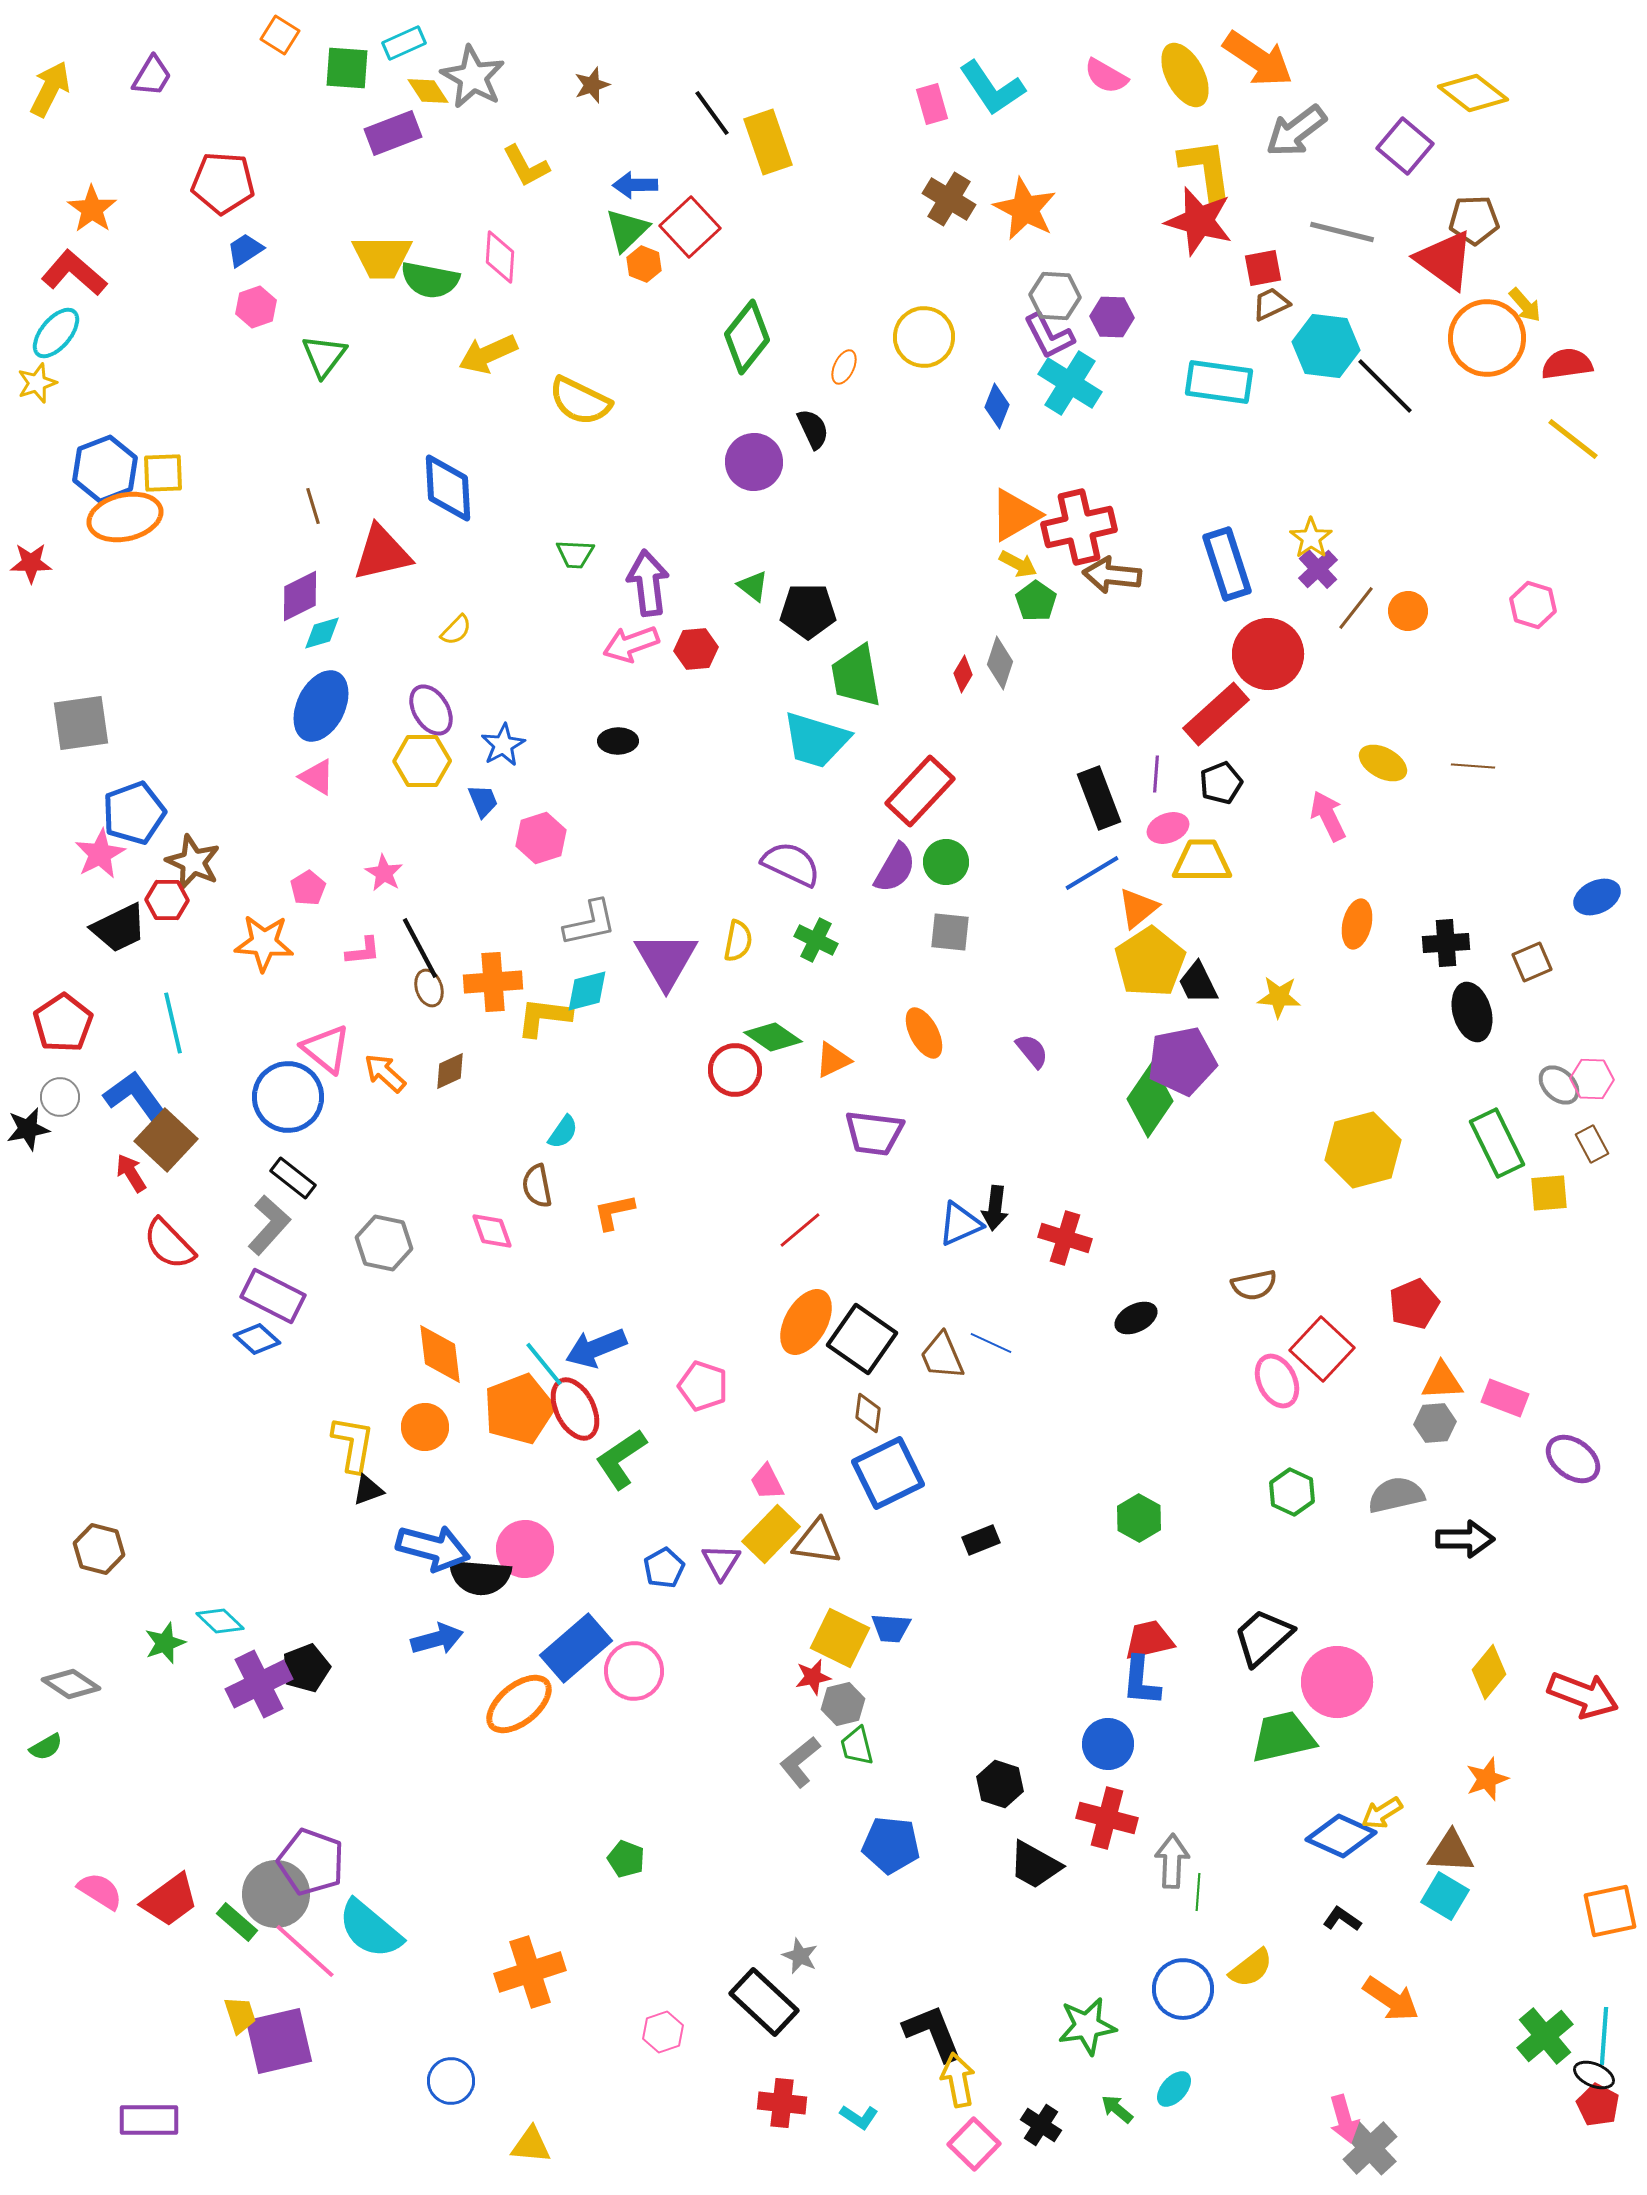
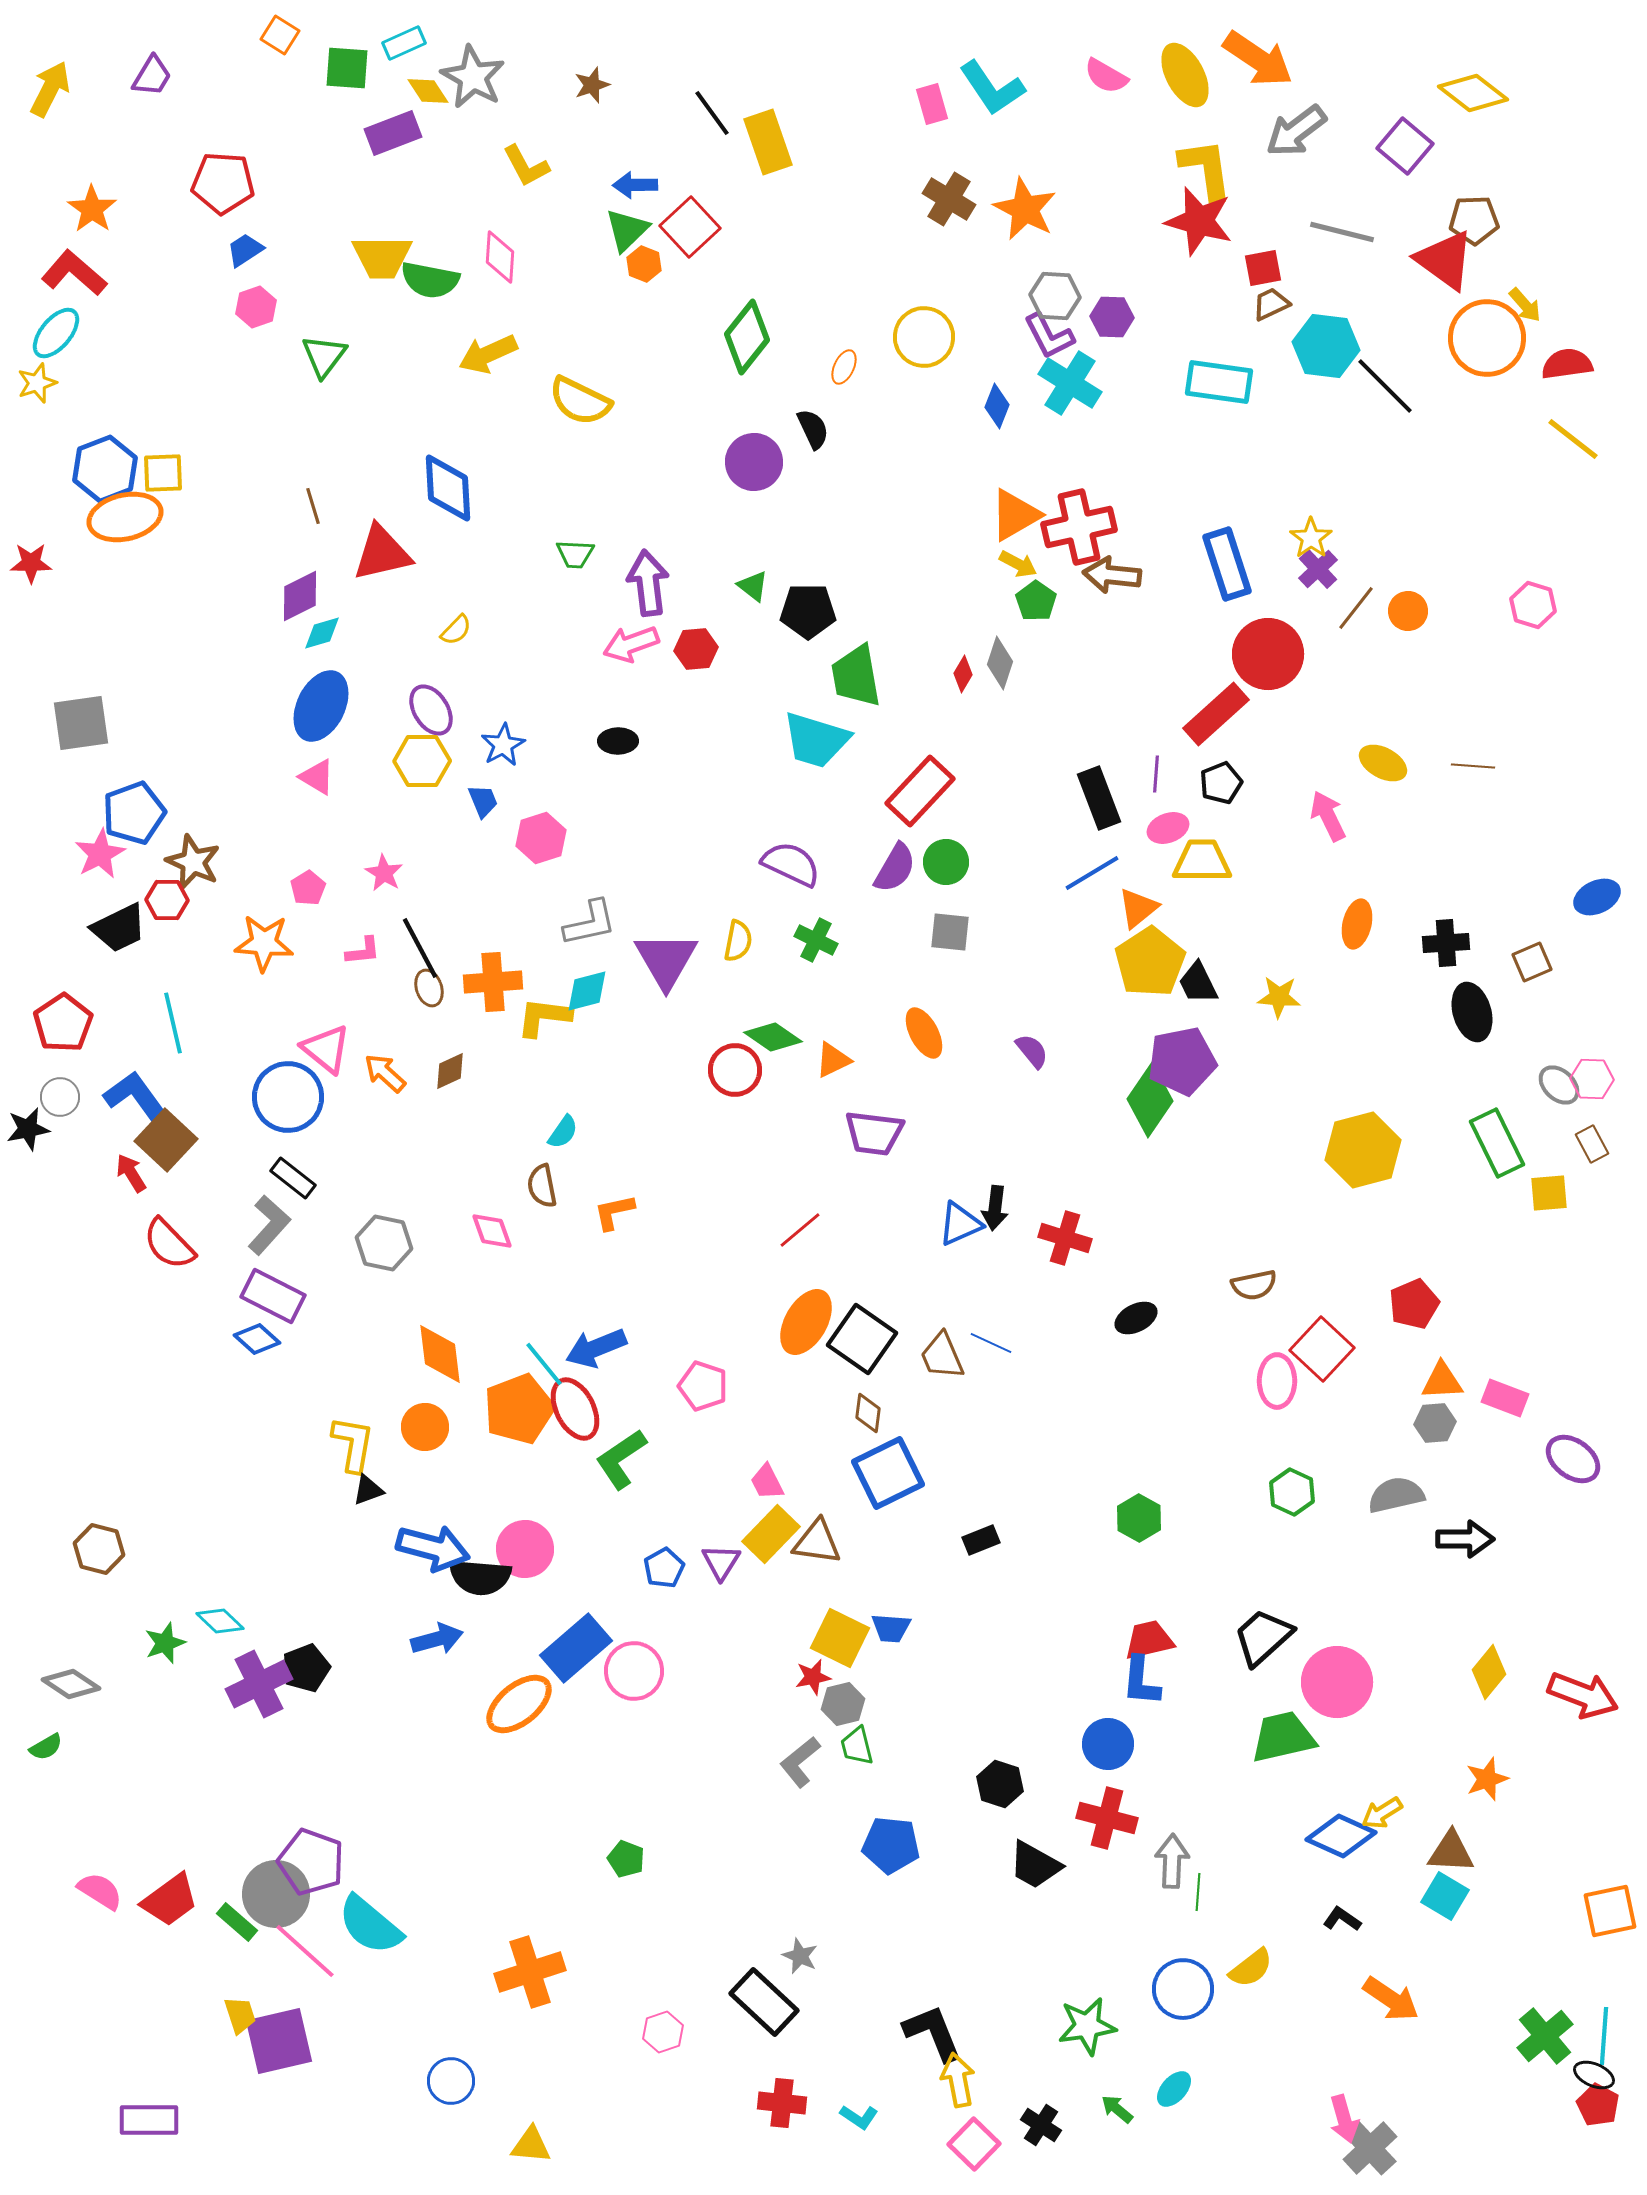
brown semicircle at (537, 1186): moved 5 px right
pink ellipse at (1277, 1381): rotated 26 degrees clockwise
cyan semicircle at (370, 1929): moved 4 px up
